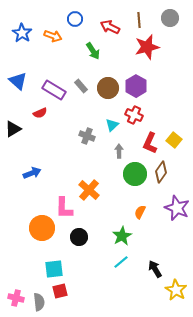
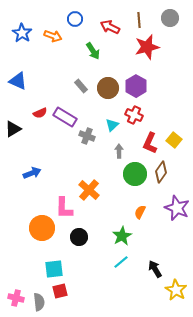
blue triangle: rotated 18 degrees counterclockwise
purple rectangle: moved 11 px right, 27 px down
